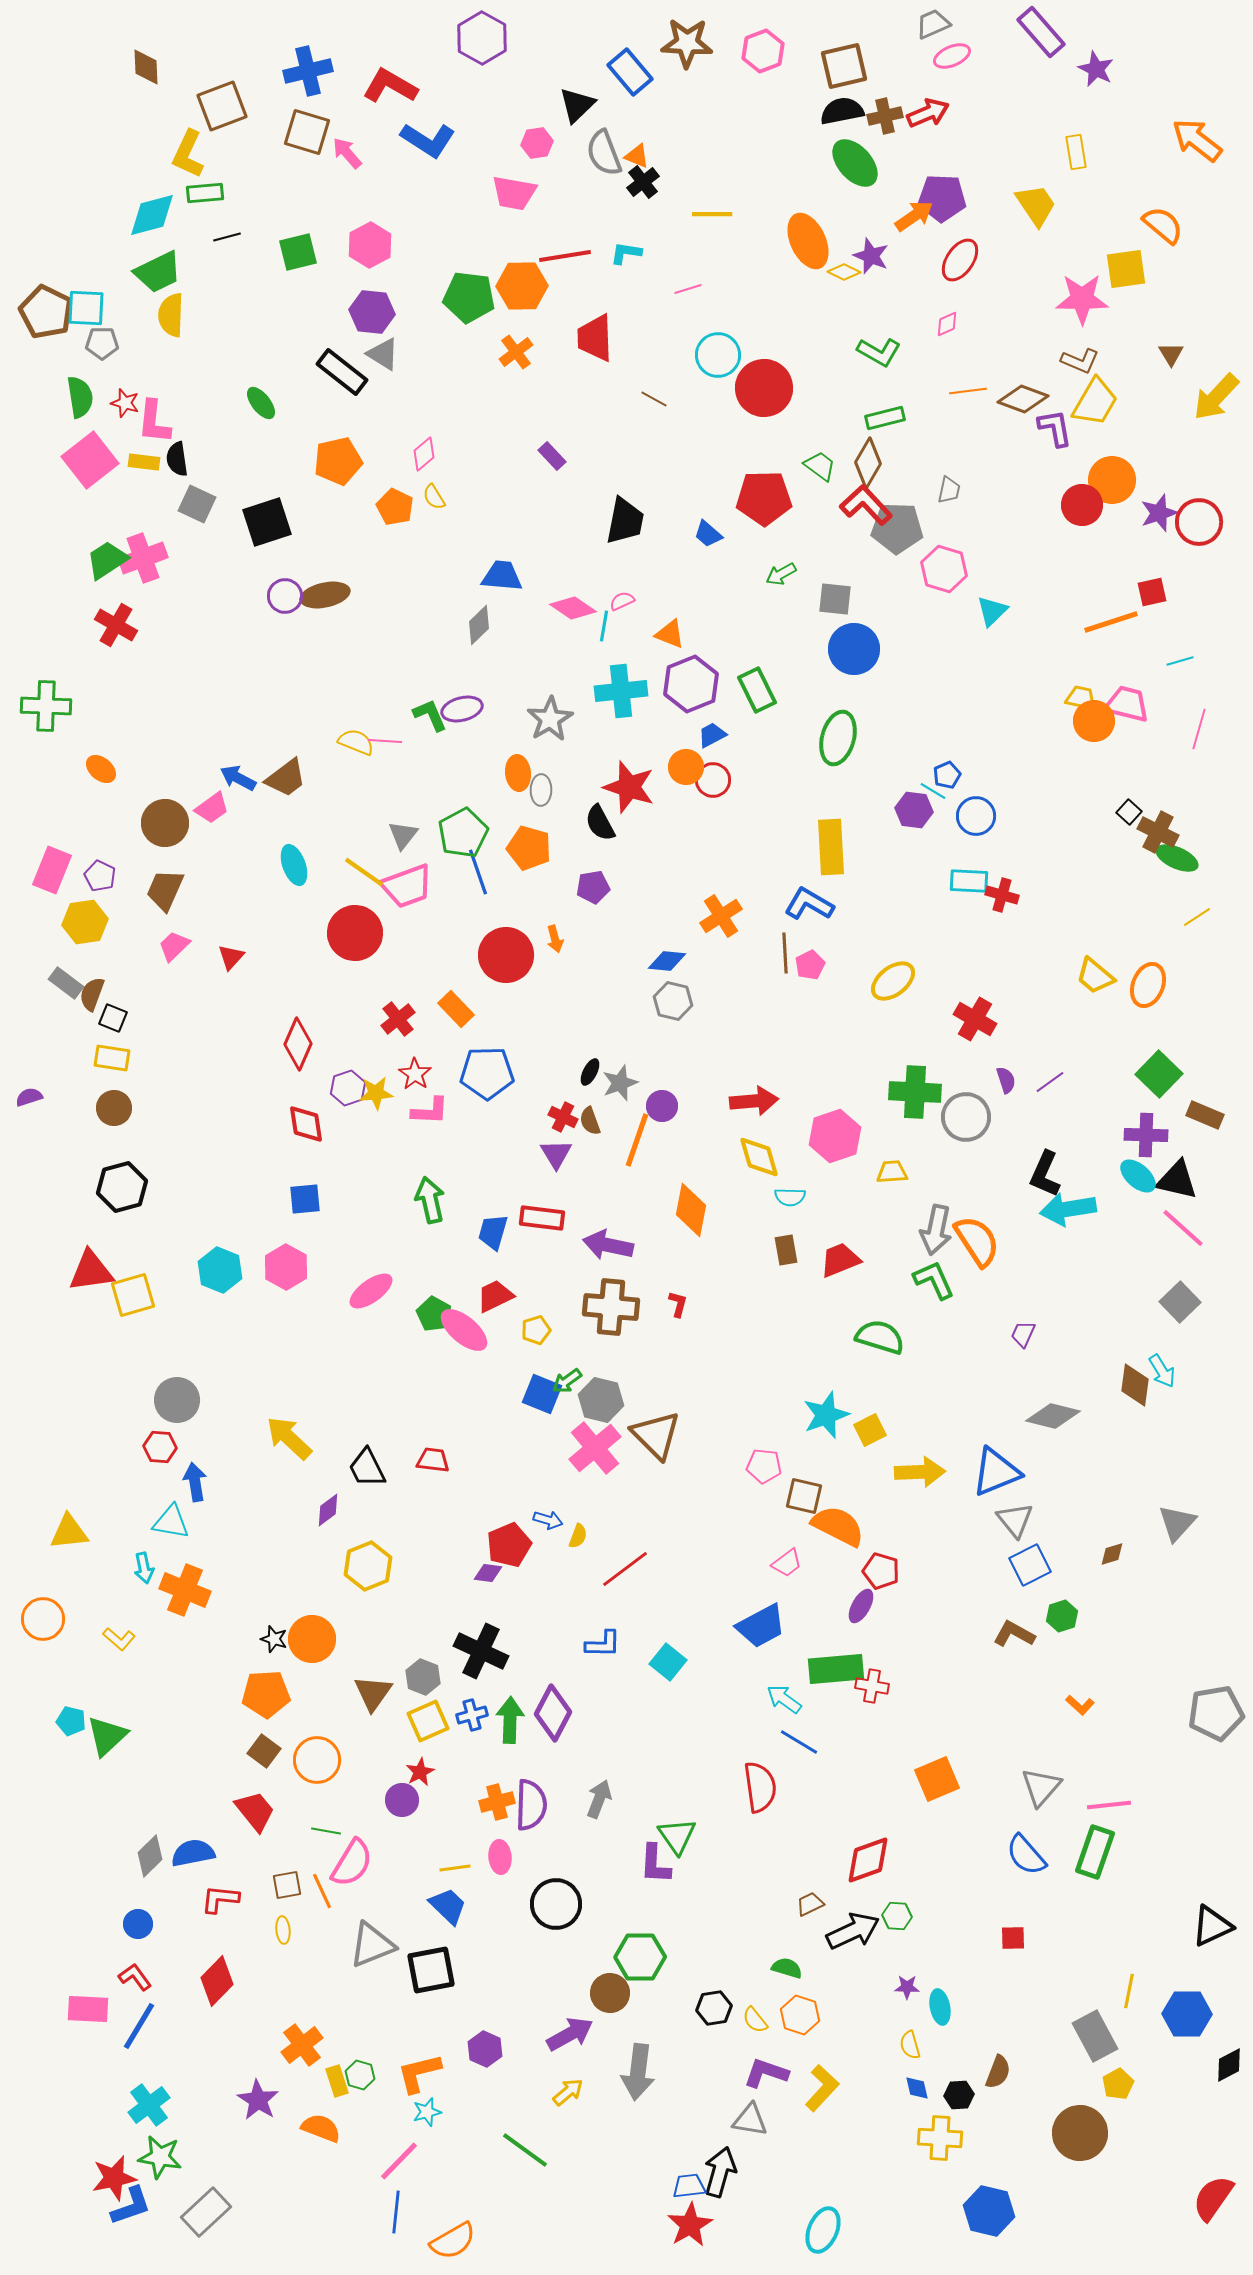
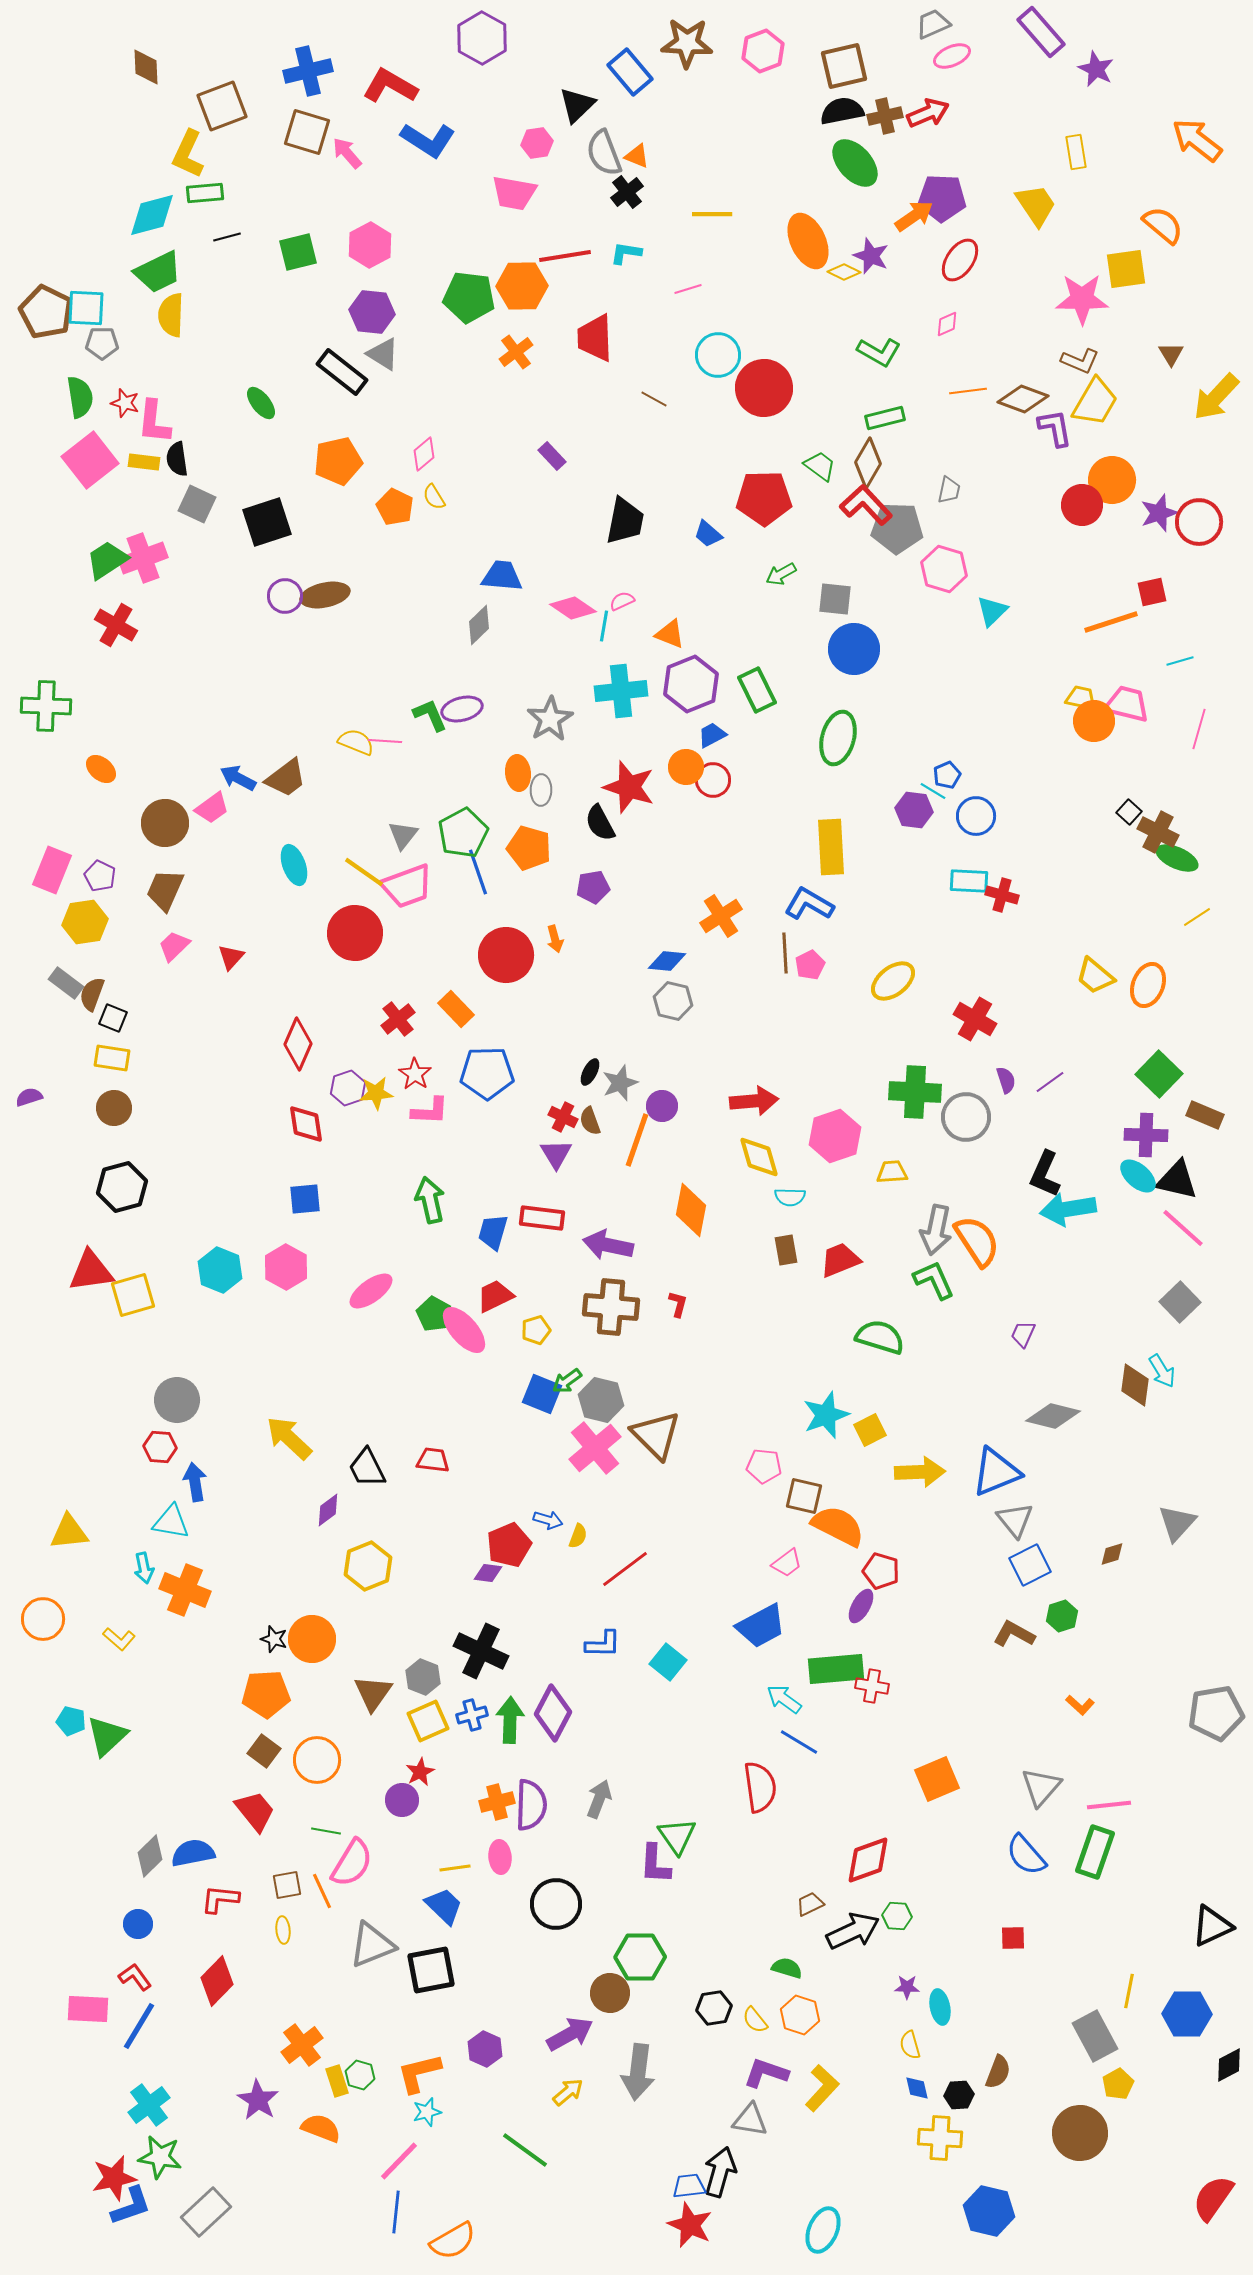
black cross at (643, 182): moved 16 px left, 10 px down
pink ellipse at (464, 1330): rotated 9 degrees clockwise
blue trapezoid at (448, 1906): moved 4 px left
red star at (690, 2225): rotated 18 degrees counterclockwise
